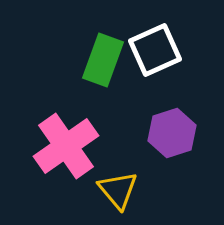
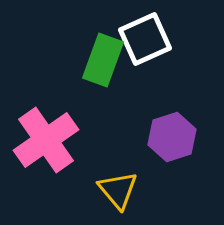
white square: moved 10 px left, 11 px up
purple hexagon: moved 4 px down
pink cross: moved 20 px left, 6 px up
